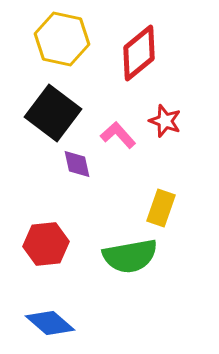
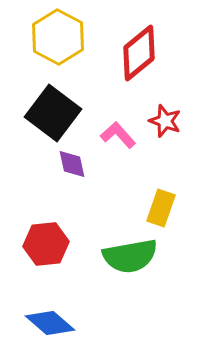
yellow hexagon: moved 4 px left, 2 px up; rotated 16 degrees clockwise
purple diamond: moved 5 px left
